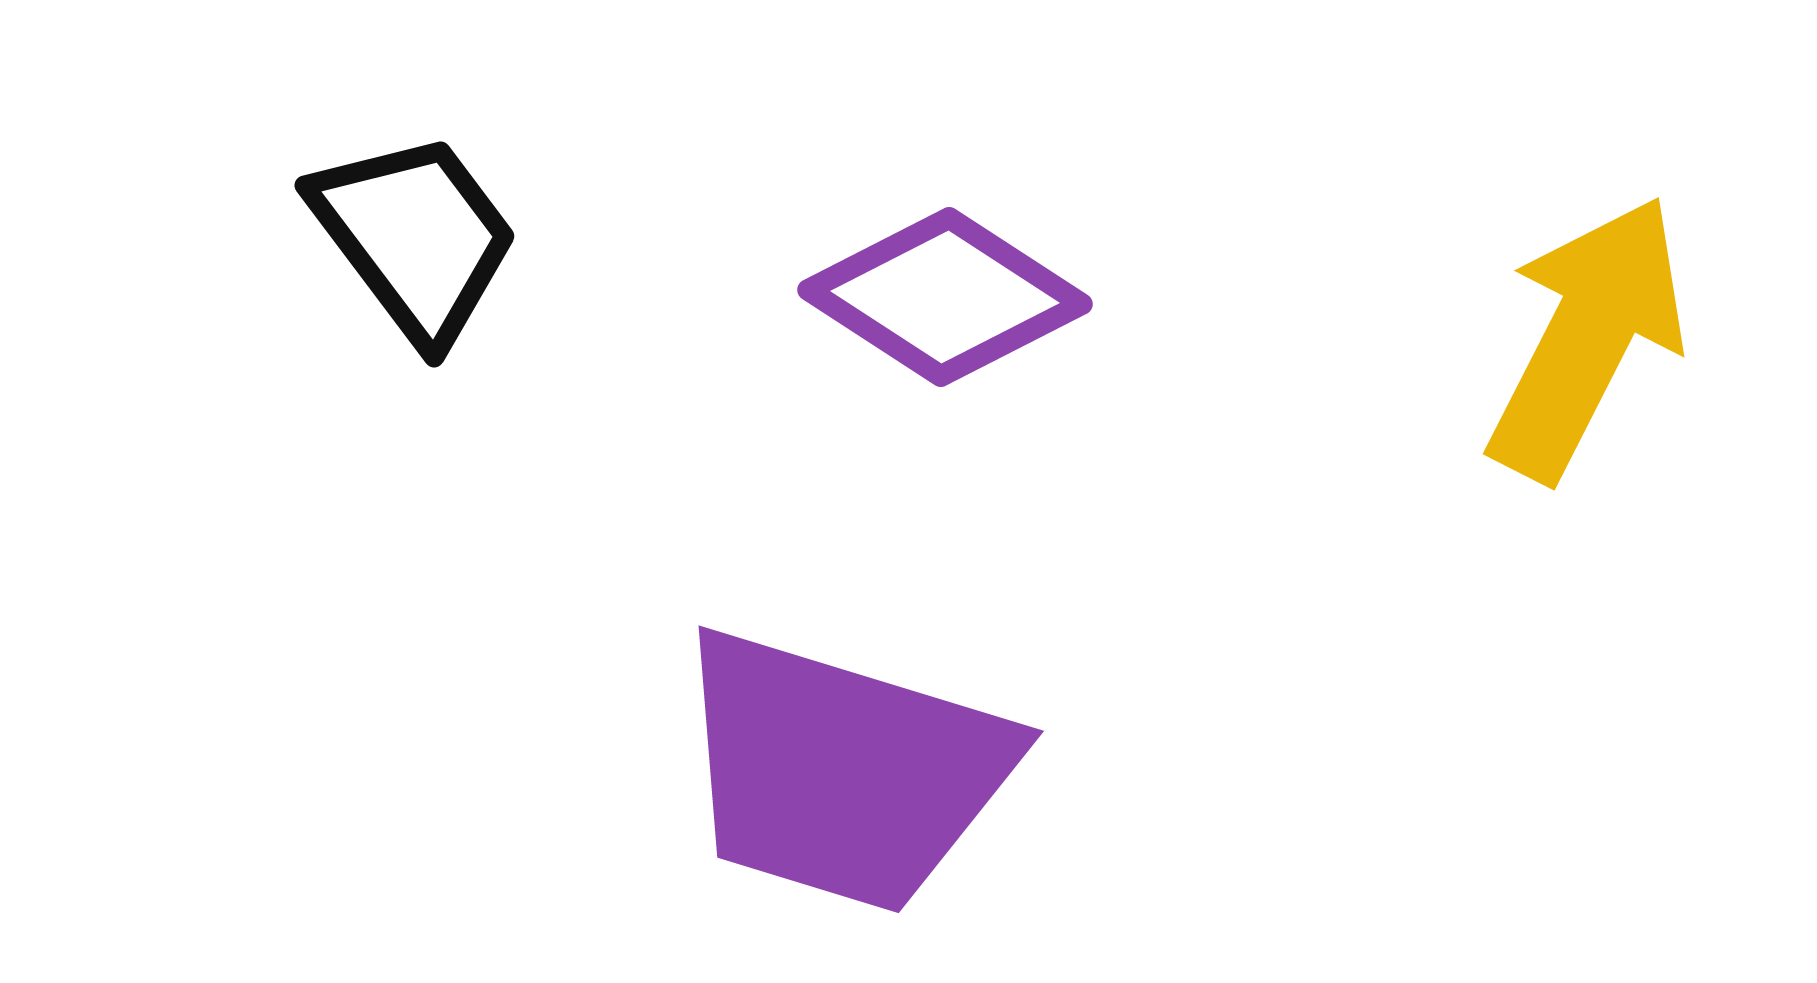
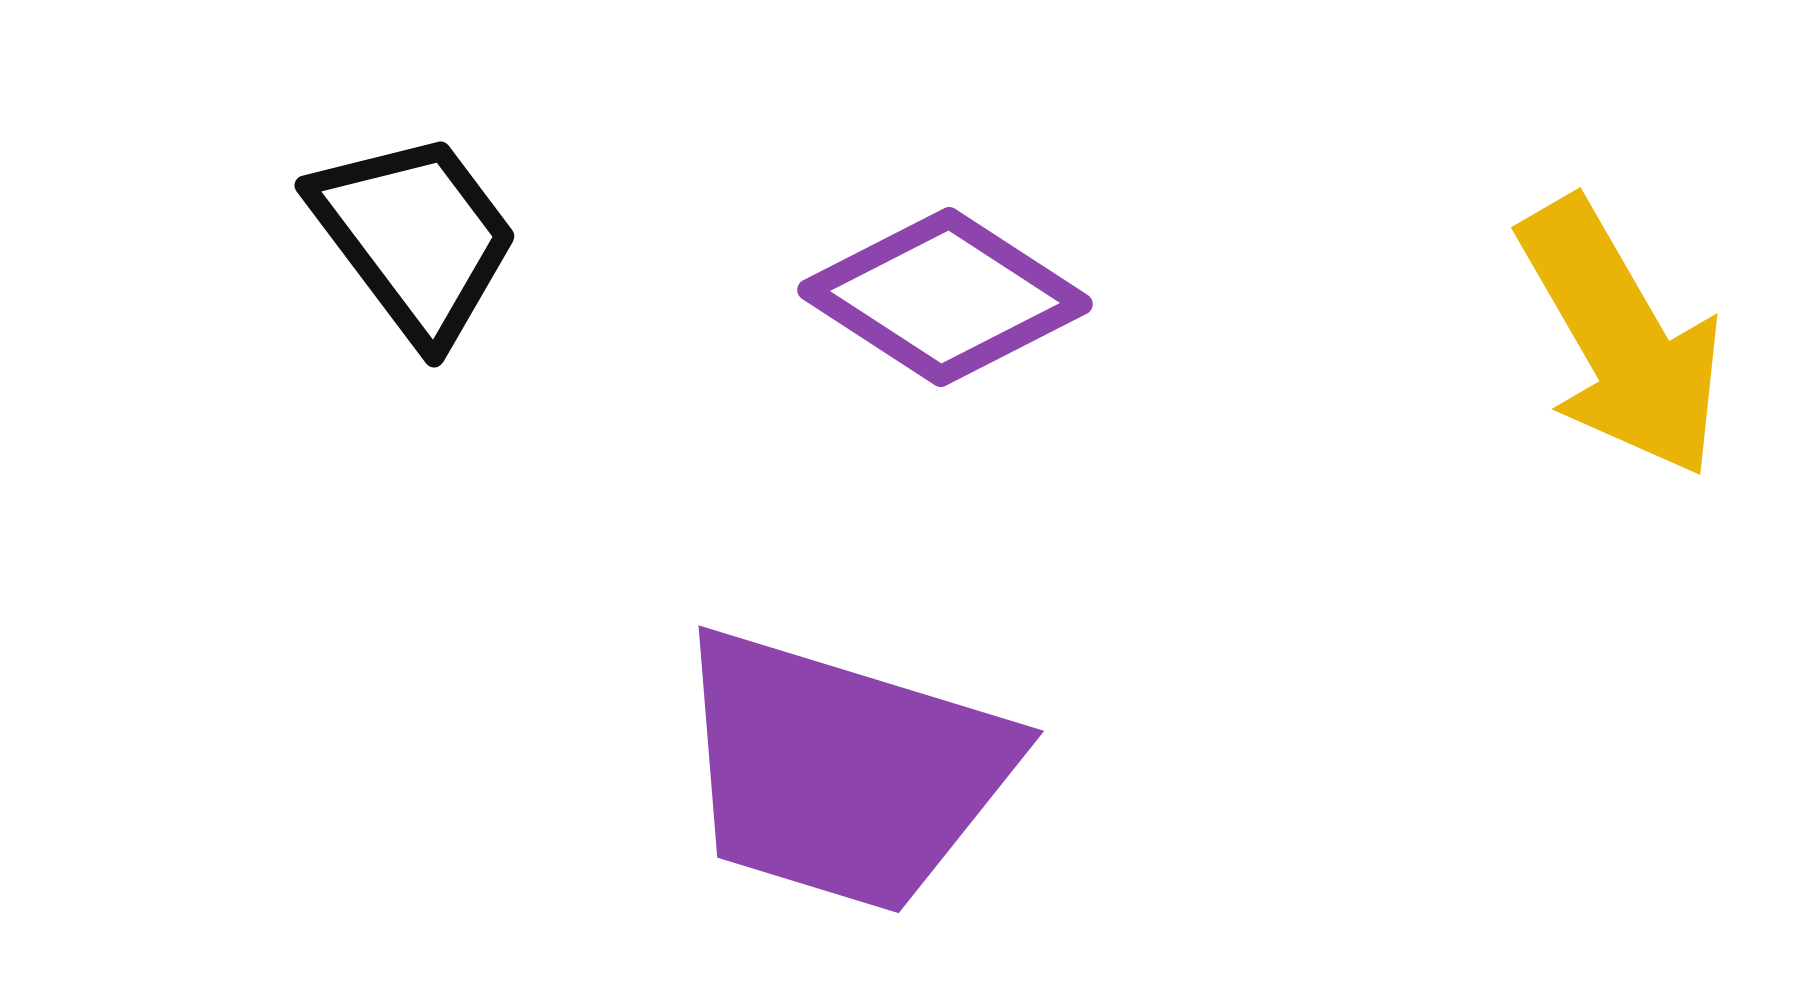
yellow arrow: moved 34 px right; rotated 123 degrees clockwise
